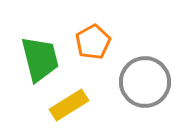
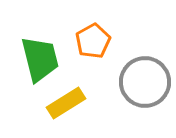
orange pentagon: moved 1 px up
yellow rectangle: moved 3 px left, 2 px up
